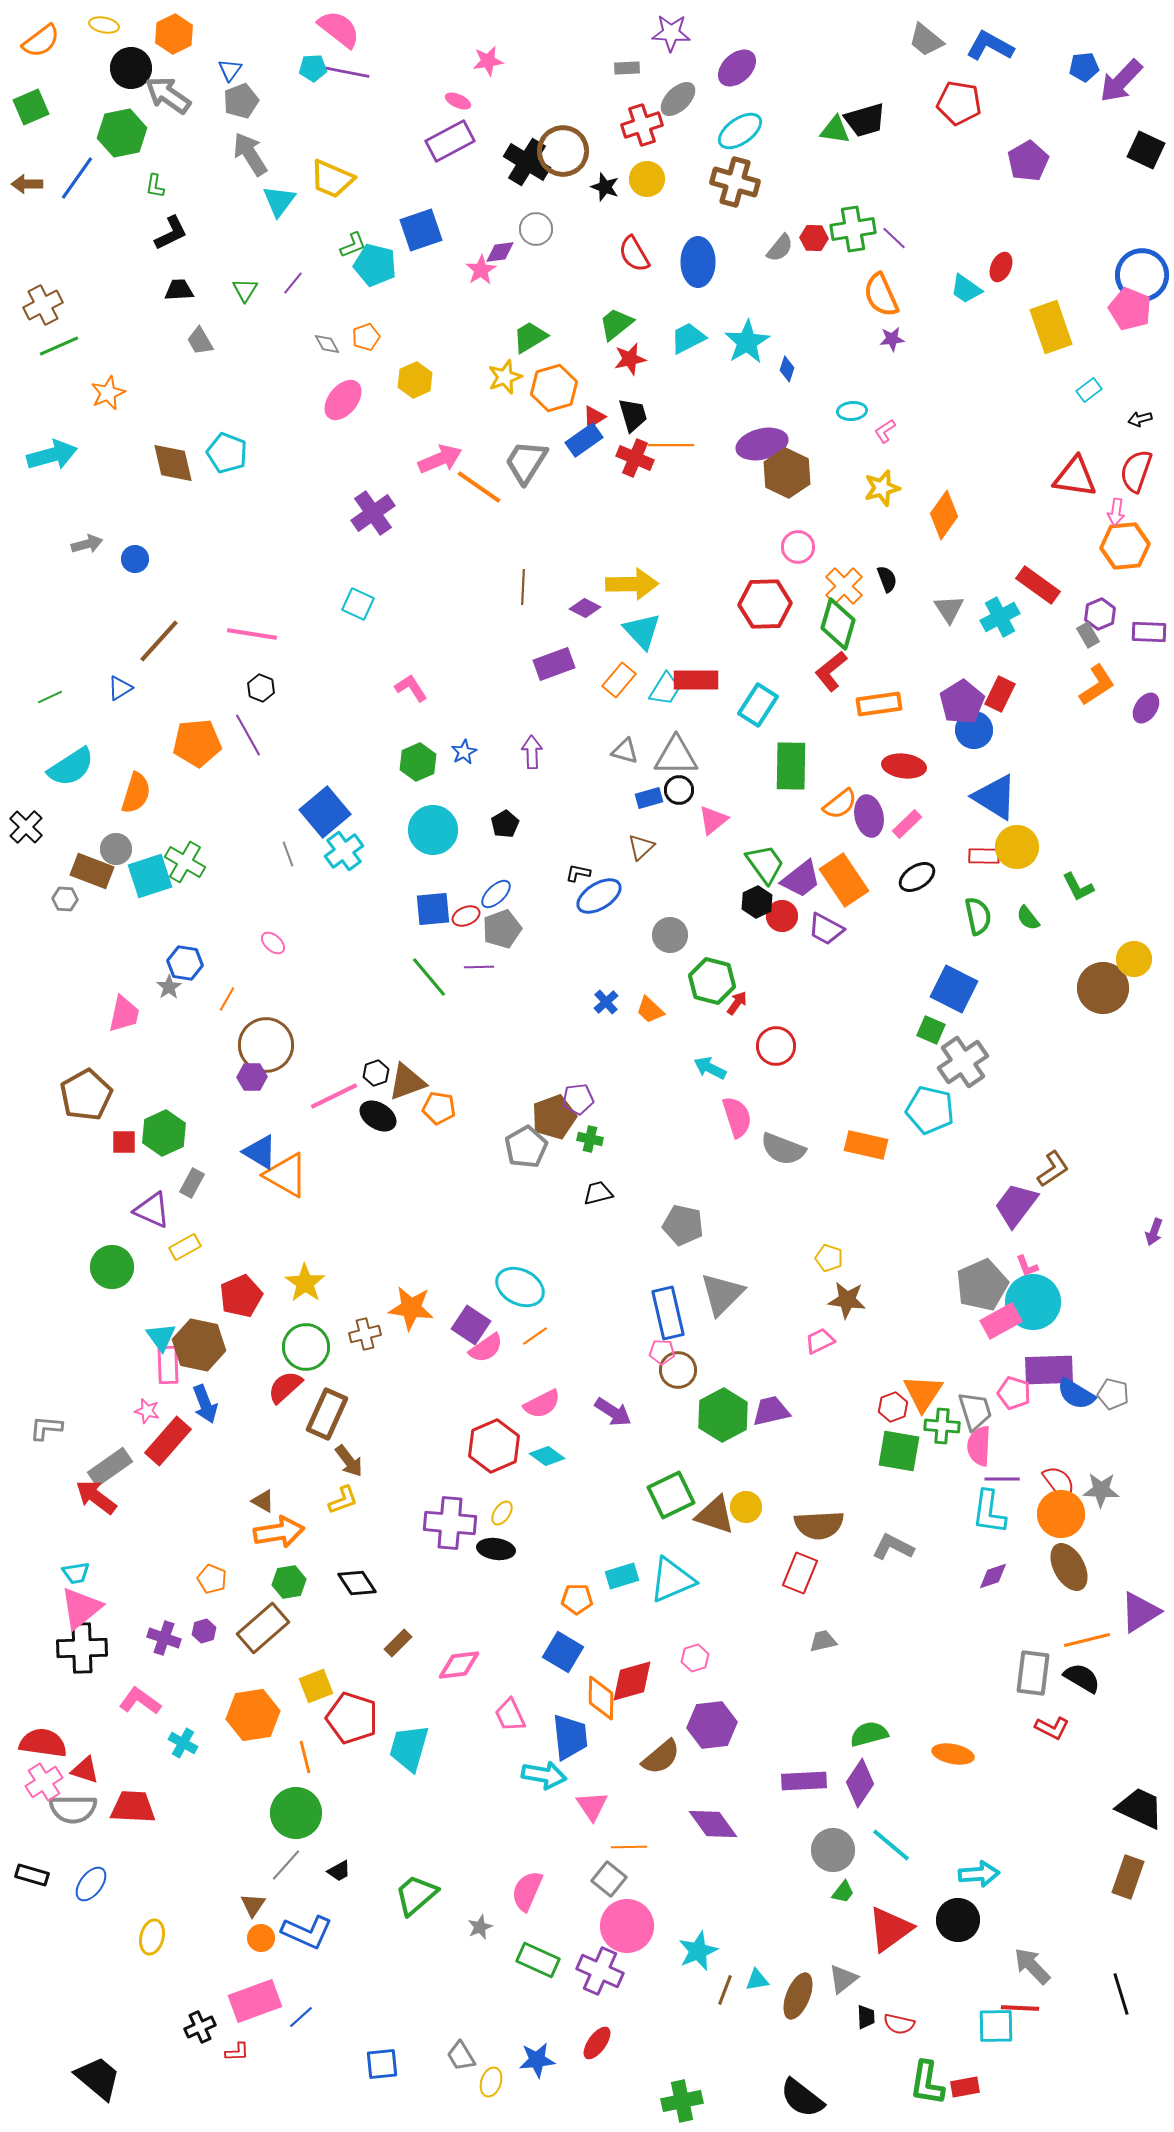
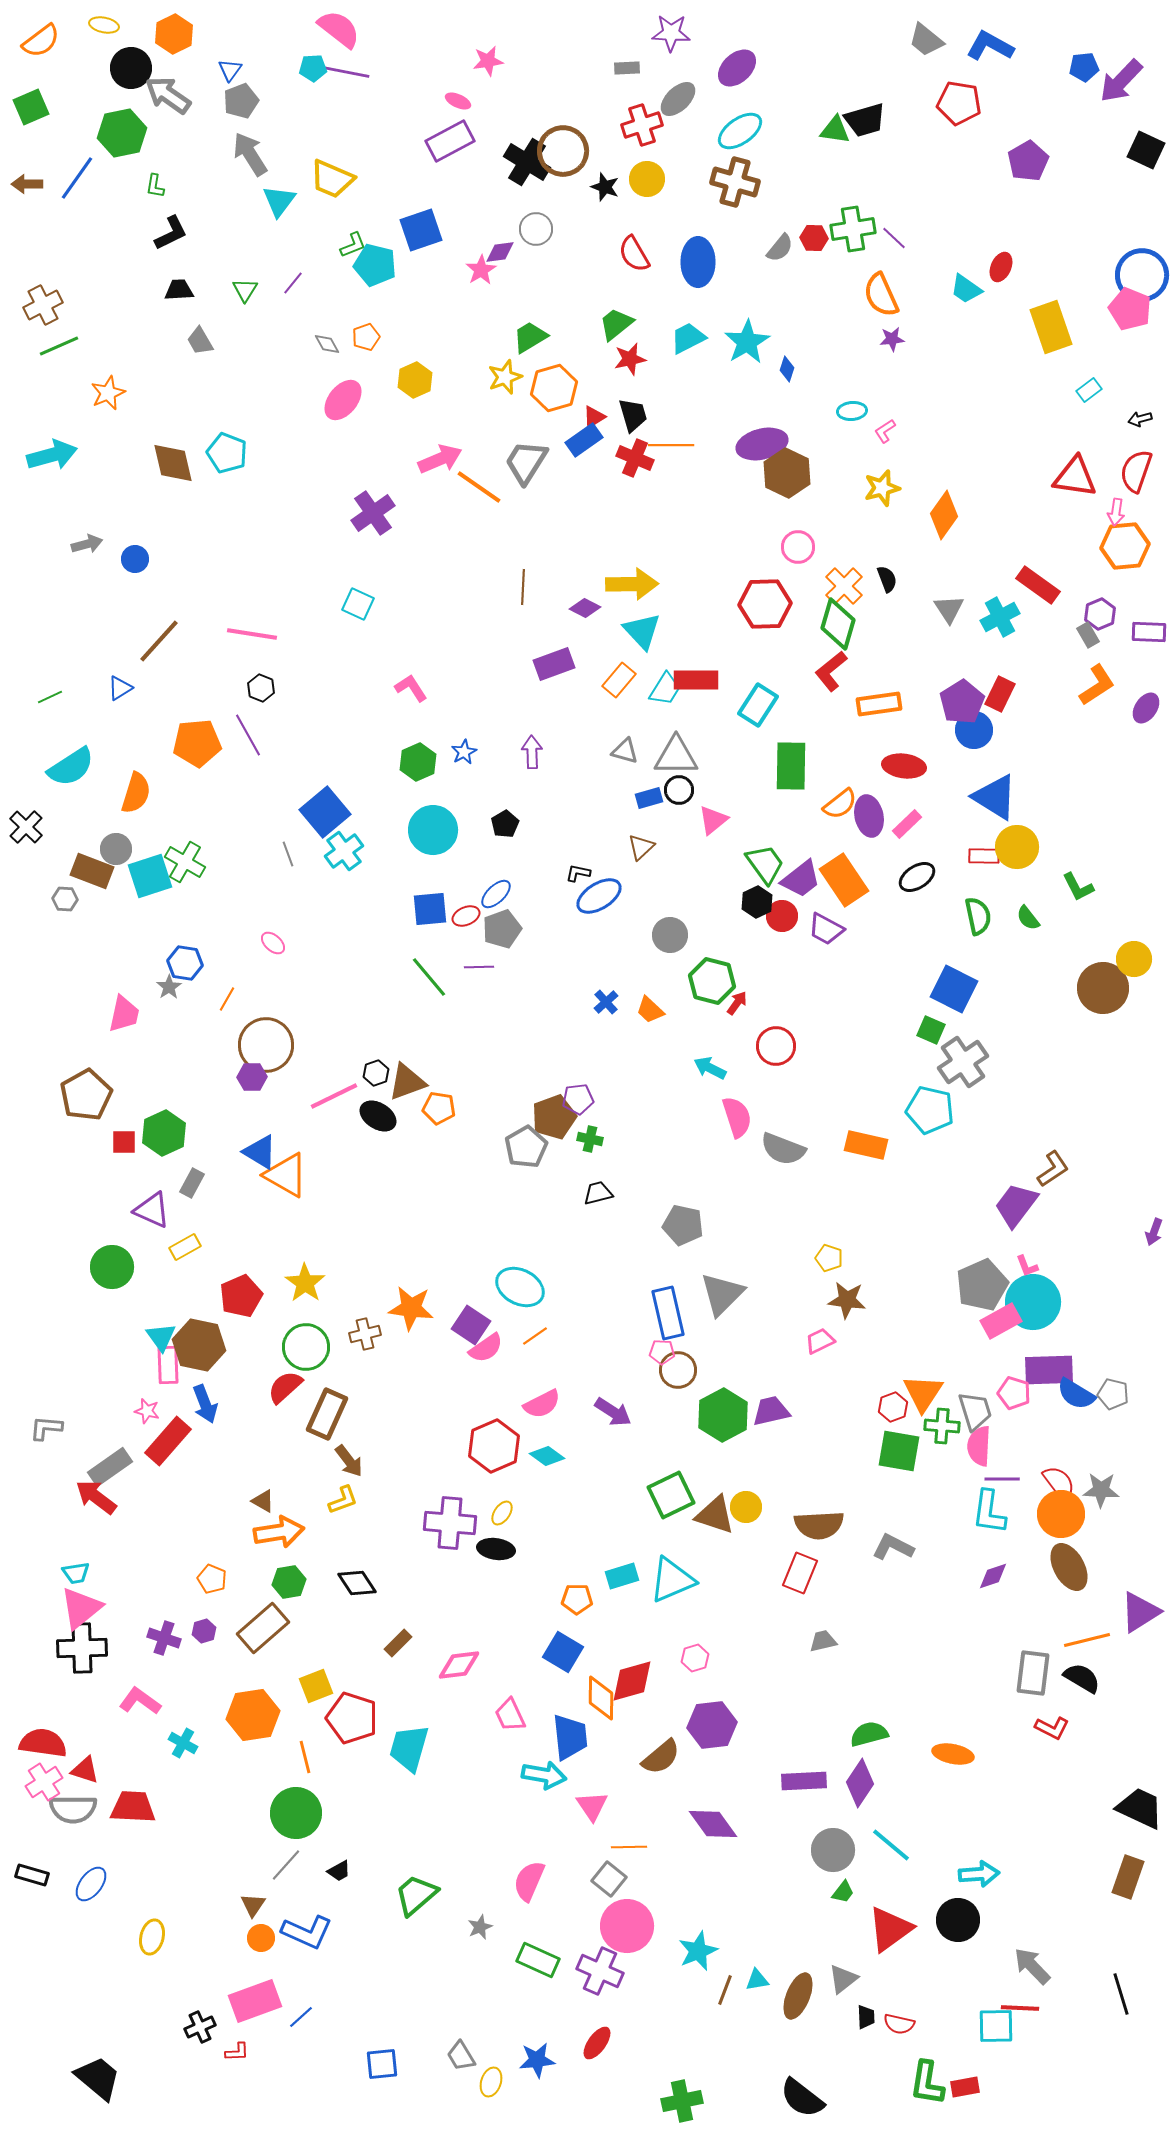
blue square at (433, 909): moved 3 px left
pink semicircle at (527, 1891): moved 2 px right, 10 px up
